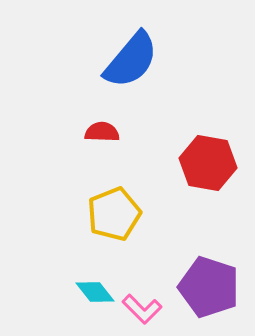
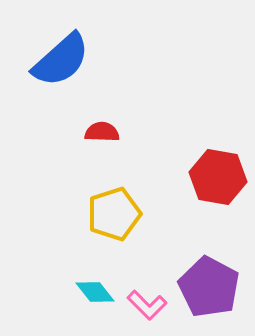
blue semicircle: moved 70 px left; rotated 8 degrees clockwise
red hexagon: moved 10 px right, 14 px down
yellow pentagon: rotated 4 degrees clockwise
purple pentagon: rotated 10 degrees clockwise
pink L-shape: moved 5 px right, 4 px up
